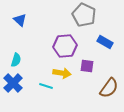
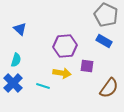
gray pentagon: moved 22 px right
blue triangle: moved 9 px down
blue rectangle: moved 1 px left, 1 px up
cyan line: moved 3 px left
